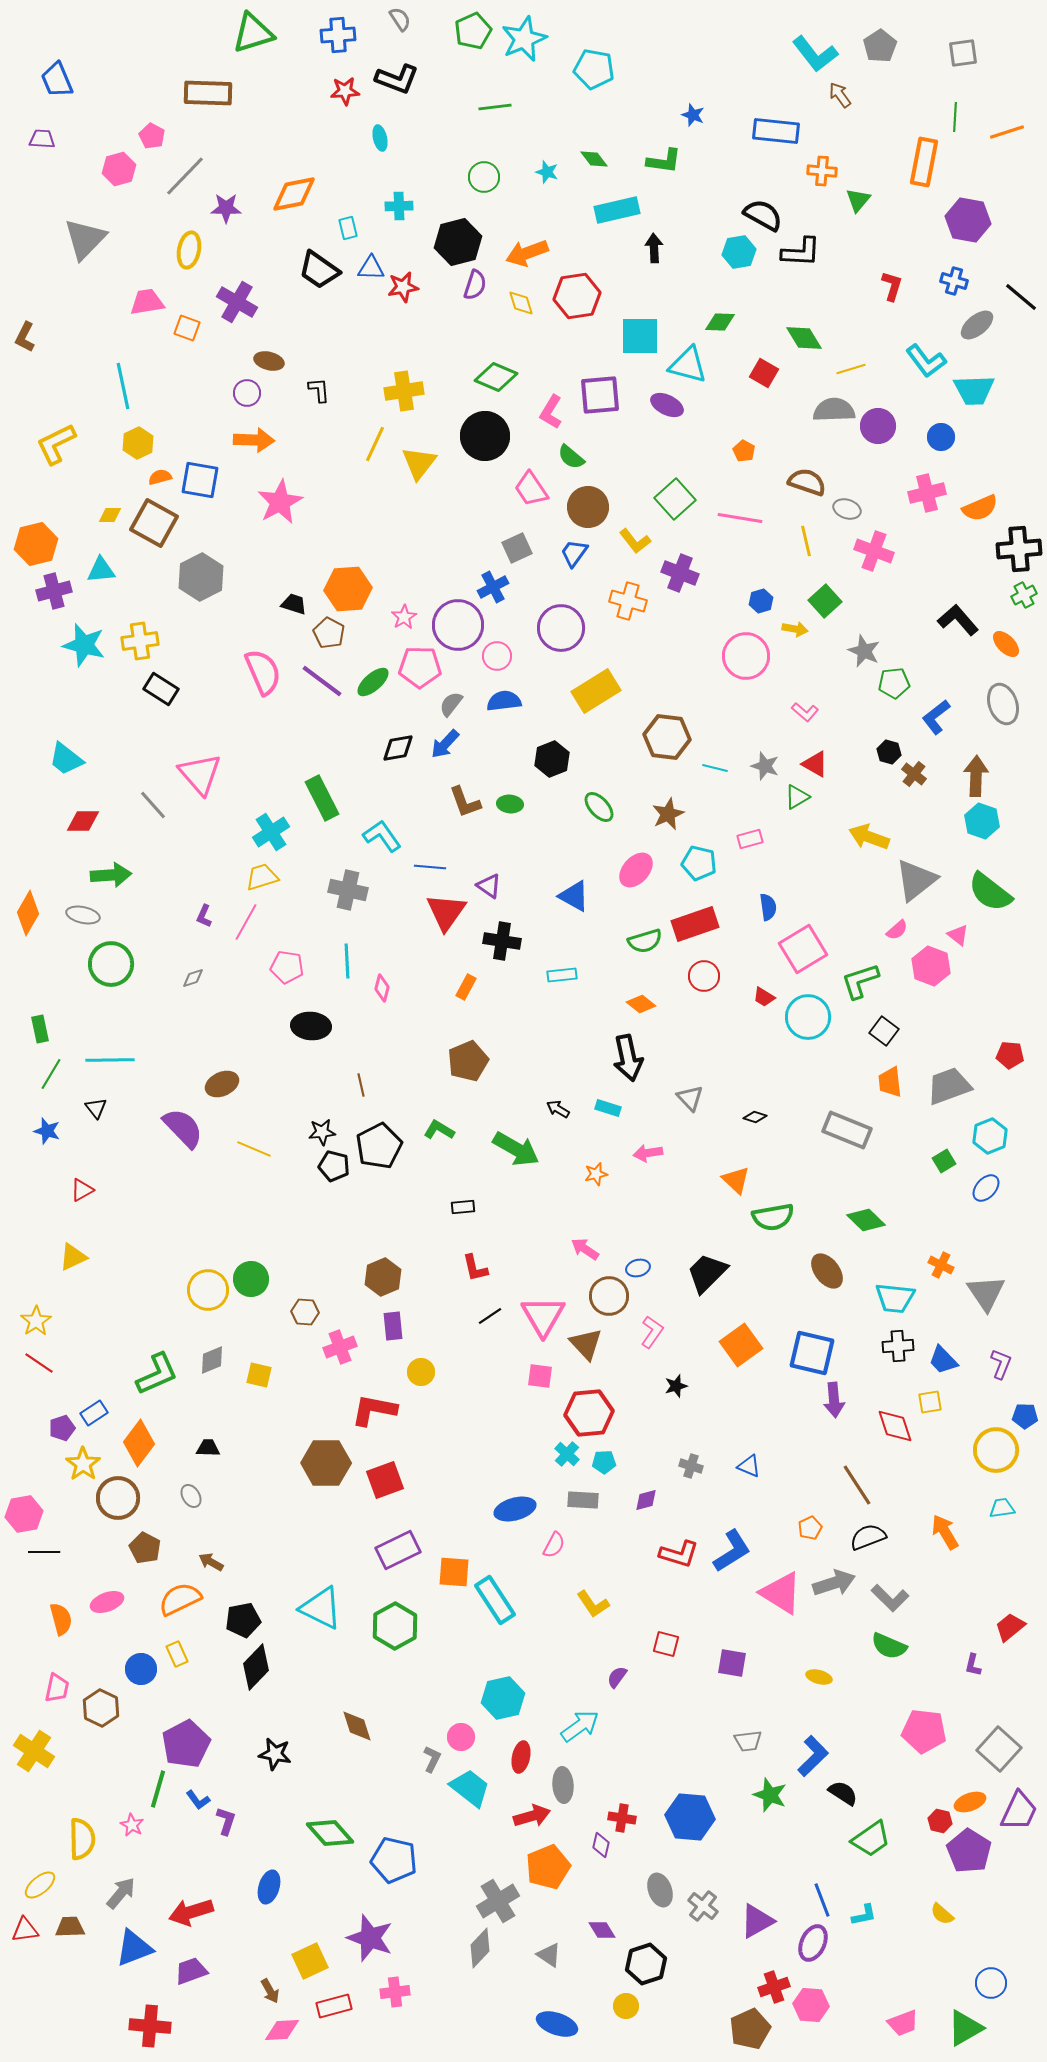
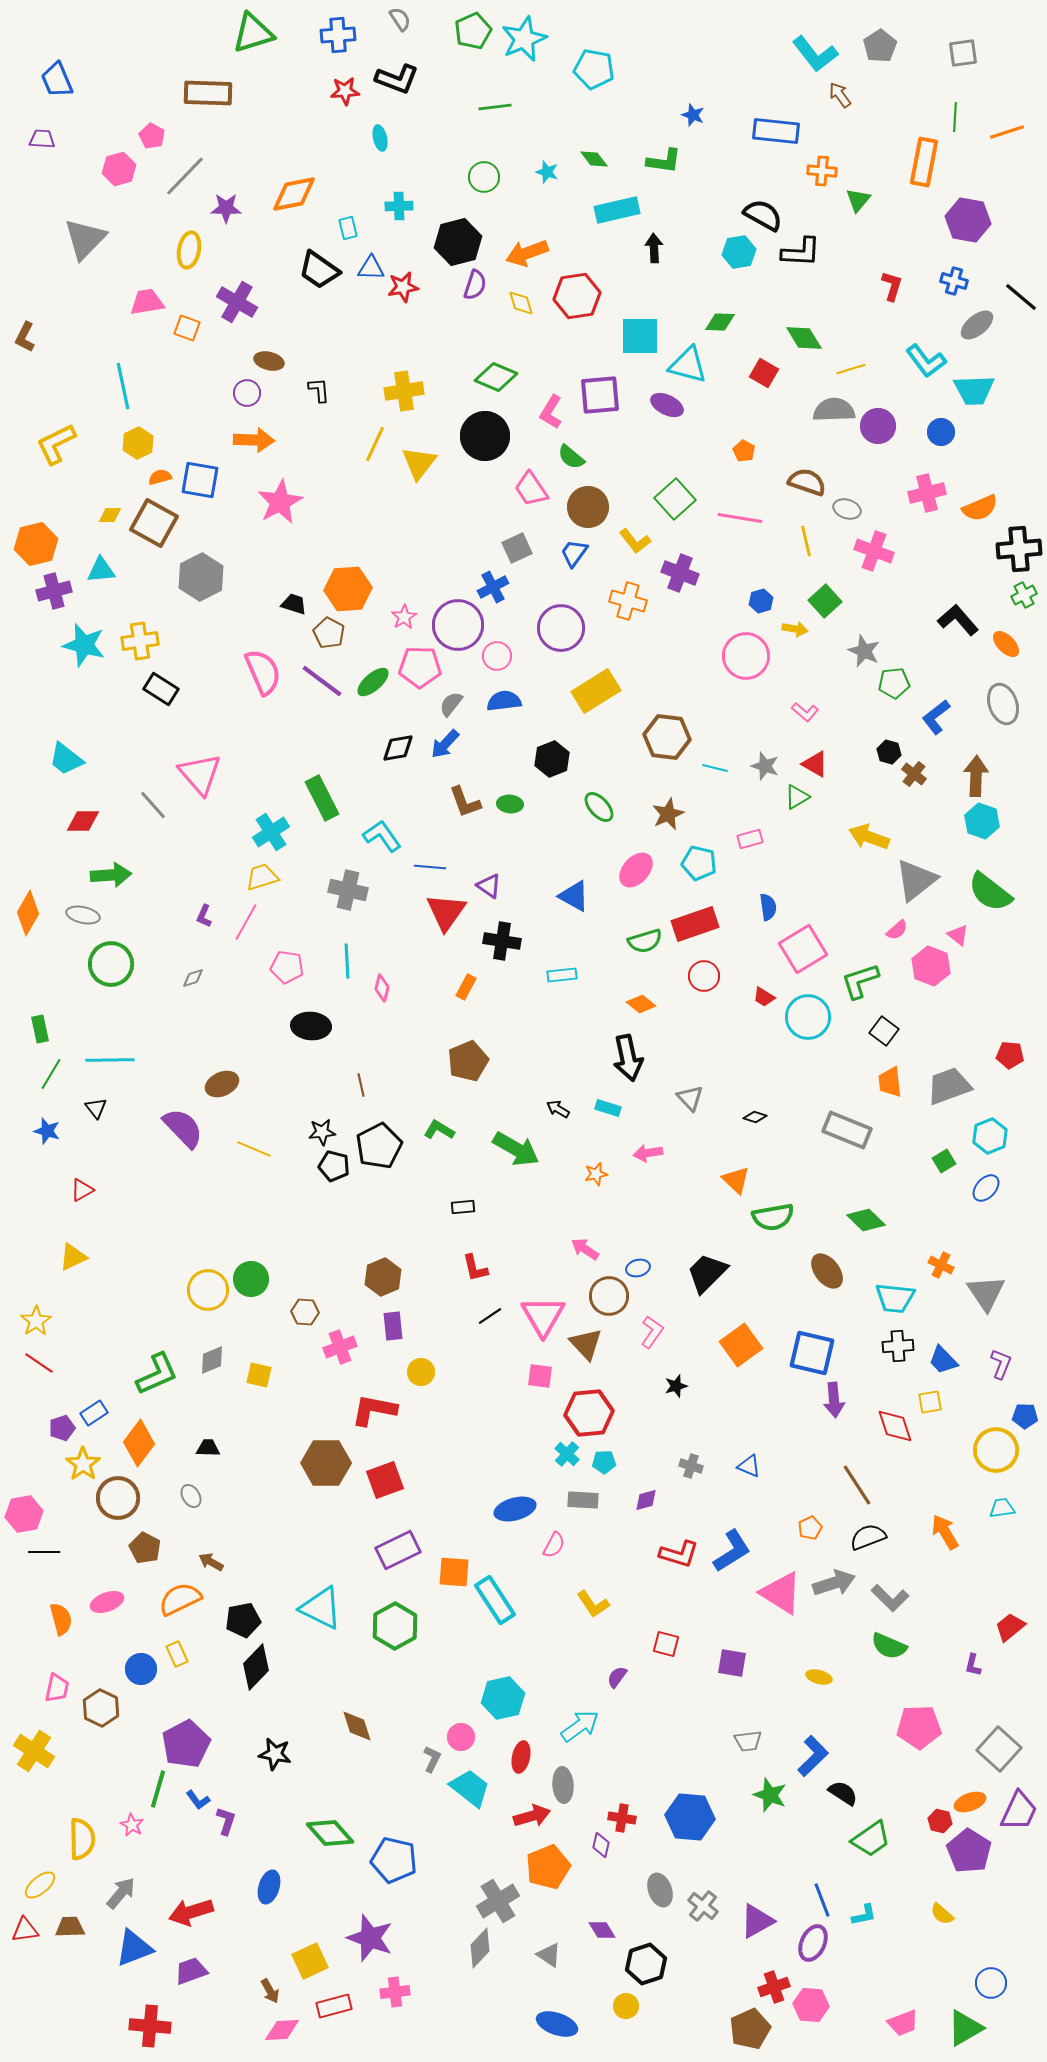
blue circle at (941, 437): moved 5 px up
pink pentagon at (924, 1731): moved 5 px left, 4 px up; rotated 9 degrees counterclockwise
